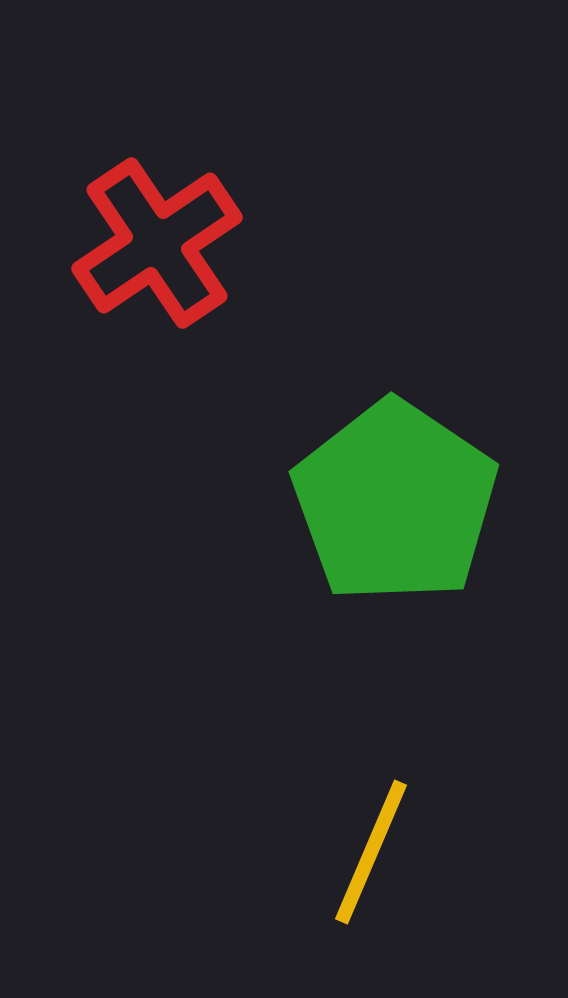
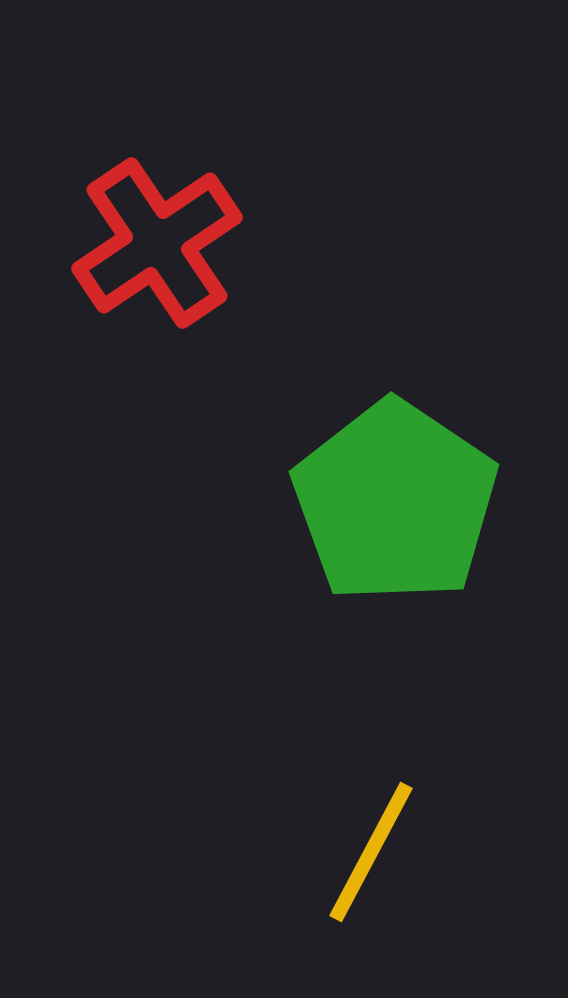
yellow line: rotated 5 degrees clockwise
